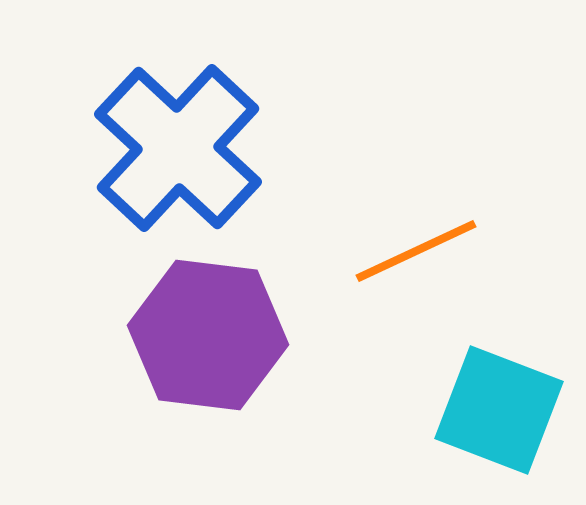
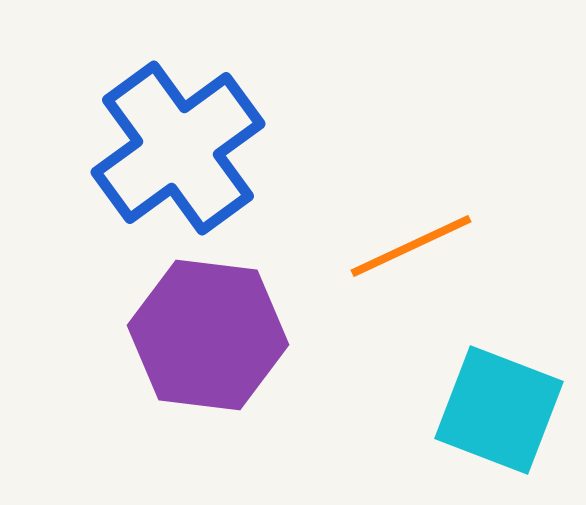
blue cross: rotated 11 degrees clockwise
orange line: moved 5 px left, 5 px up
